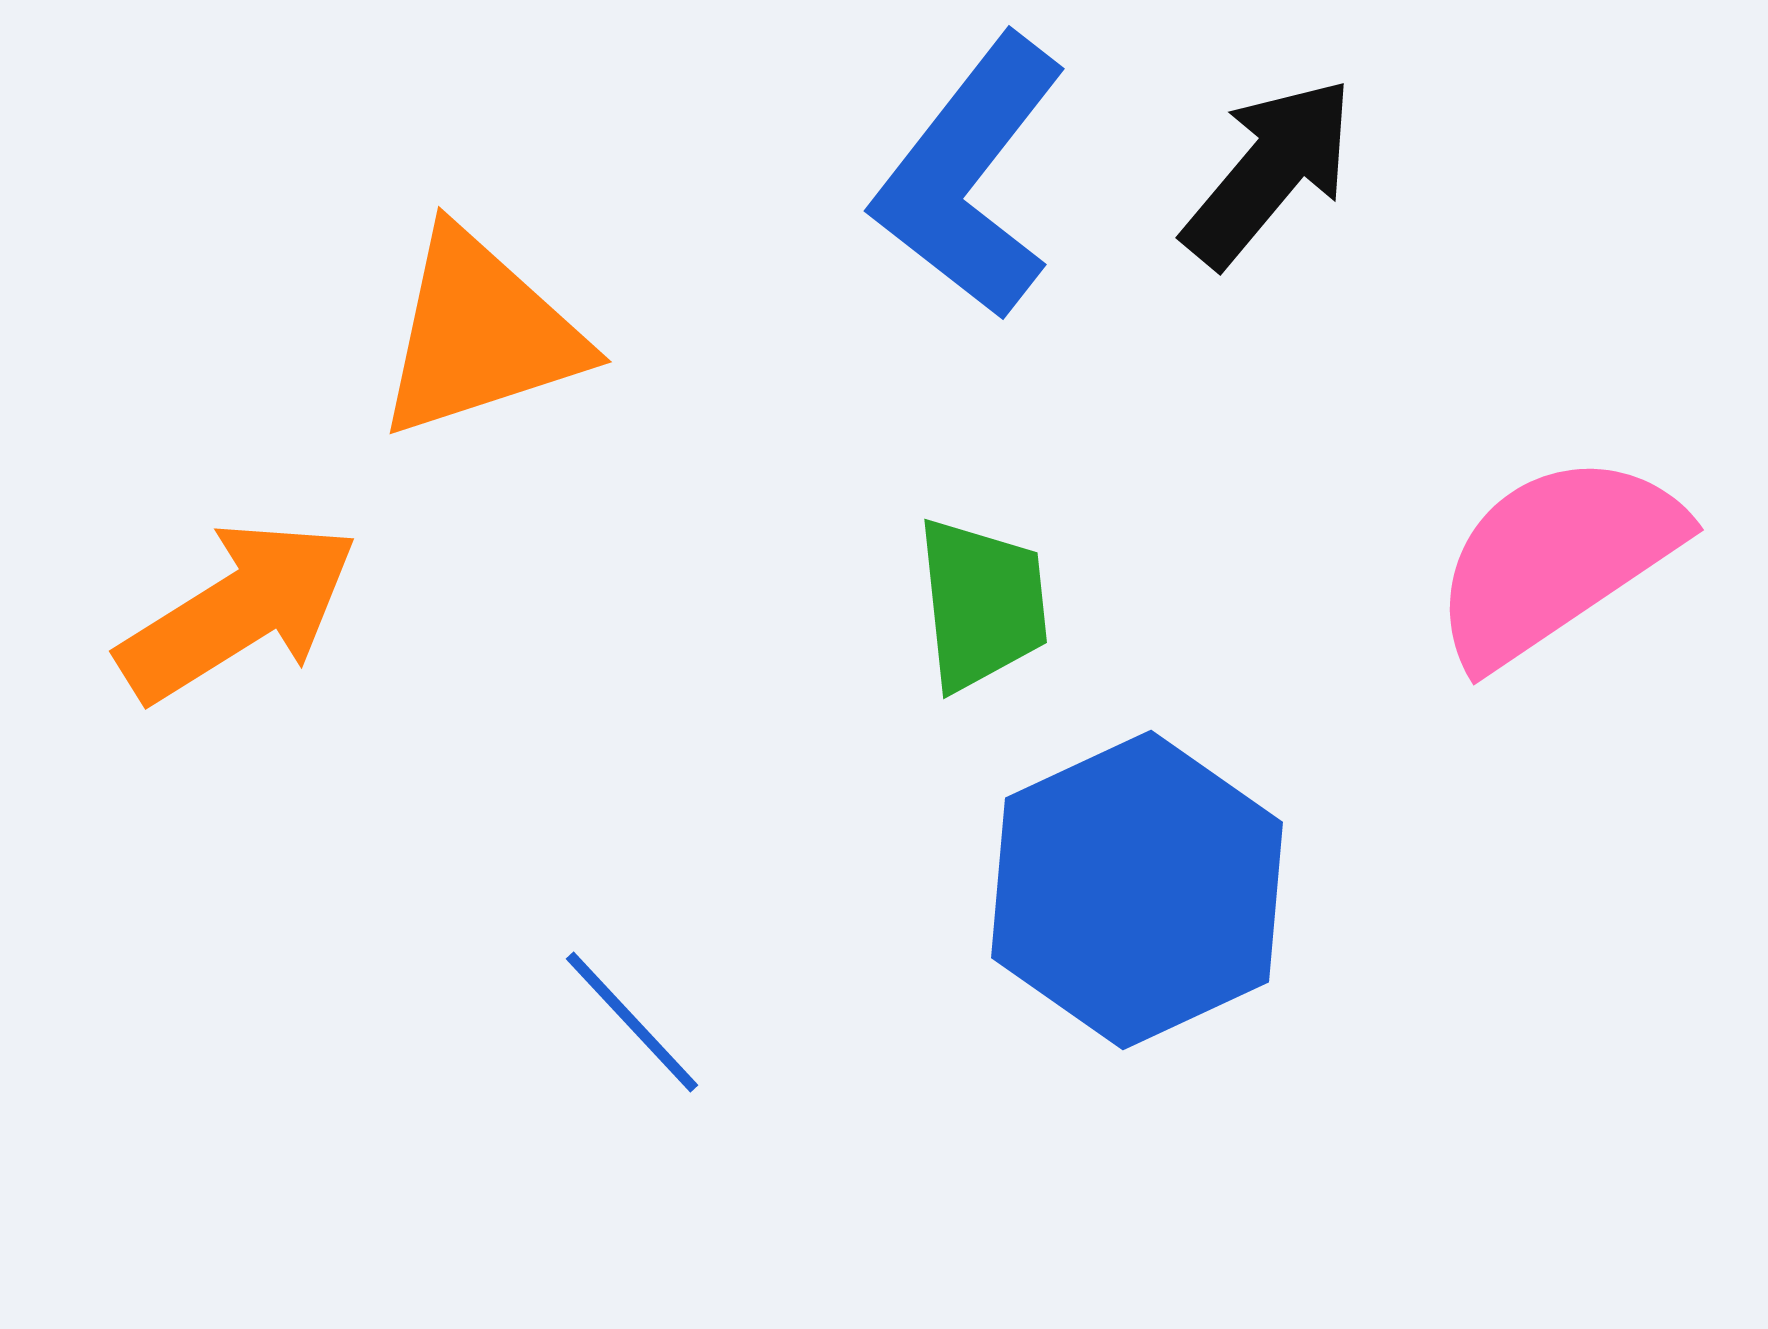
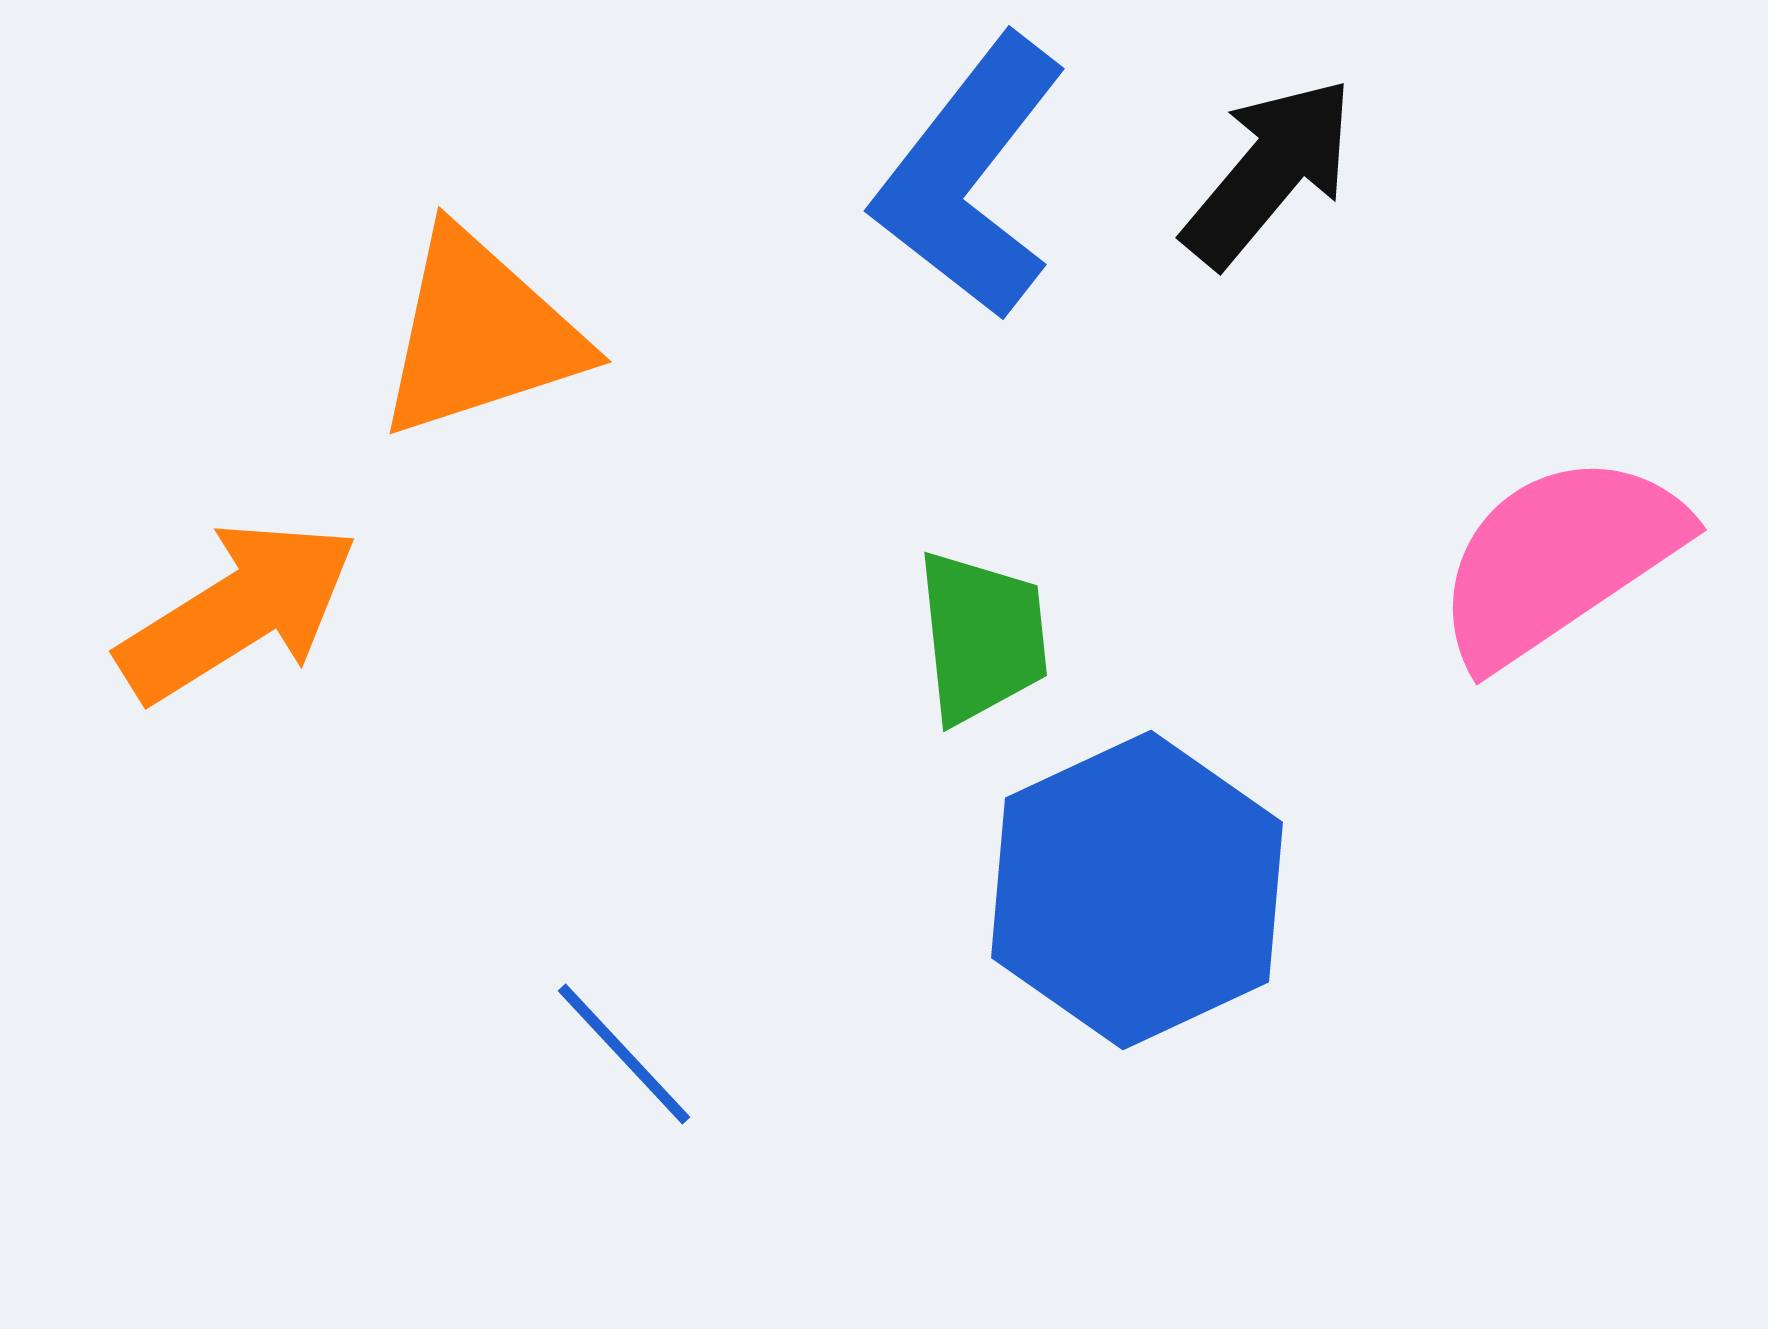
pink semicircle: moved 3 px right
green trapezoid: moved 33 px down
blue line: moved 8 px left, 32 px down
